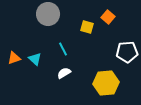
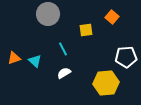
orange square: moved 4 px right
yellow square: moved 1 px left, 3 px down; rotated 24 degrees counterclockwise
white pentagon: moved 1 px left, 5 px down
cyan triangle: moved 2 px down
